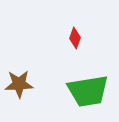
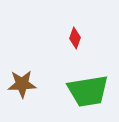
brown star: moved 3 px right
